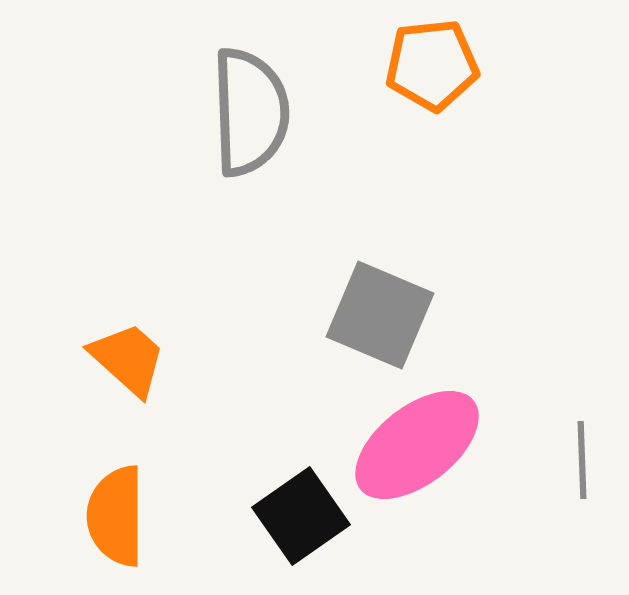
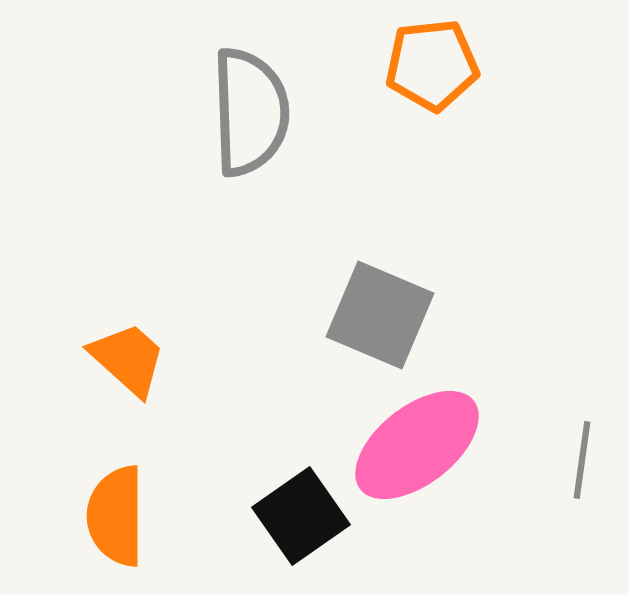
gray line: rotated 10 degrees clockwise
